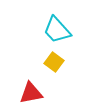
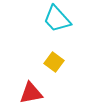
cyan trapezoid: moved 11 px up
